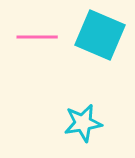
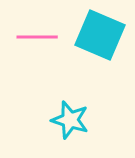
cyan star: moved 13 px left, 3 px up; rotated 27 degrees clockwise
